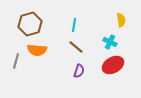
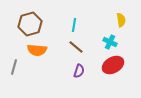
gray line: moved 2 px left, 6 px down
